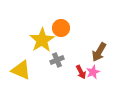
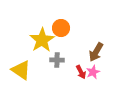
brown arrow: moved 3 px left
gray cross: rotated 24 degrees clockwise
yellow triangle: rotated 10 degrees clockwise
